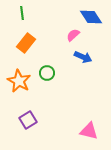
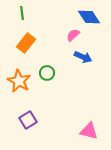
blue diamond: moved 2 px left
